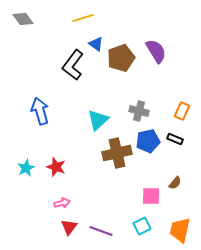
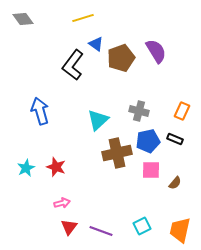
pink square: moved 26 px up
